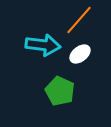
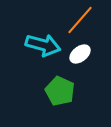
orange line: moved 1 px right
cyan arrow: rotated 8 degrees clockwise
